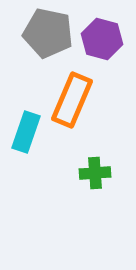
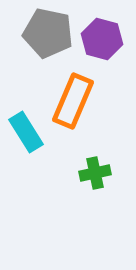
orange rectangle: moved 1 px right, 1 px down
cyan rectangle: rotated 51 degrees counterclockwise
green cross: rotated 8 degrees counterclockwise
